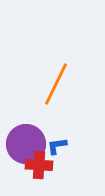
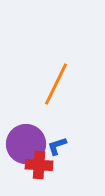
blue L-shape: rotated 10 degrees counterclockwise
